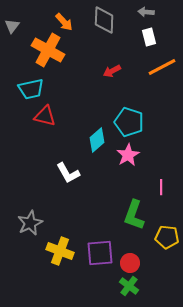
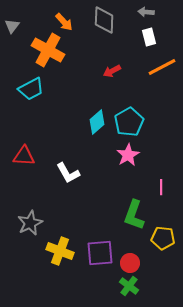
cyan trapezoid: rotated 16 degrees counterclockwise
red triangle: moved 21 px left, 40 px down; rotated 10 degrees counterclockwise
cyan pentagon: rotated 24 degrees clockwise
cyan diamond: moved 18 px up
yellow pentagon: moved 4 px left, 1 px down
